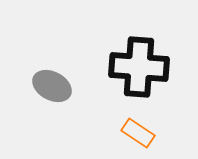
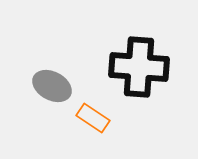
orange rectangle: moved 45 px left, 15 px up
